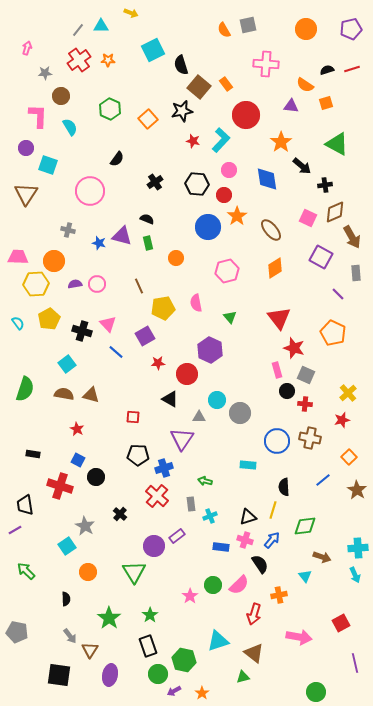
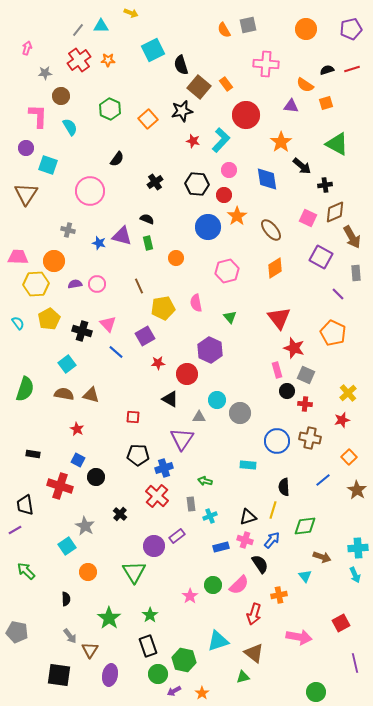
blue rectangle at (221, 547): rotated 21 degrees counterclockwise
